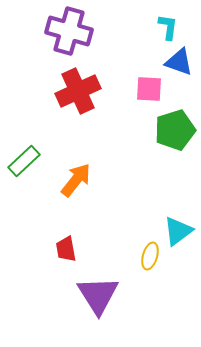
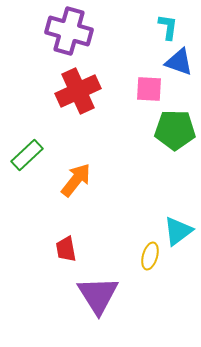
green pentagon: rotated 18 degrees clockwise
green rectangle: moved 3 px right, 6 px up
